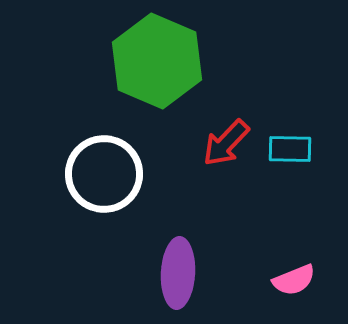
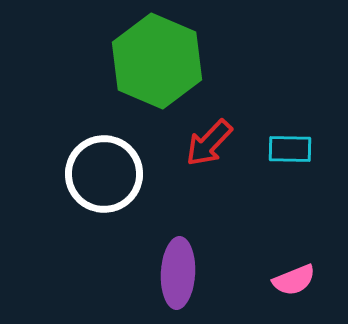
red arrow: moved 17 px left
